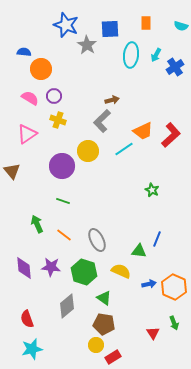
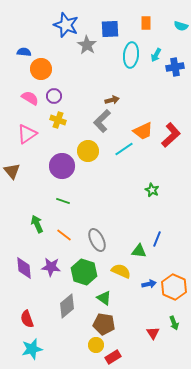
blue cross at (175, 67): rotated 24 degrees clockwise
